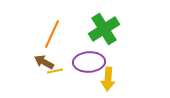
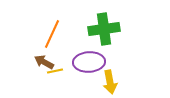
green cross: rotated 24 degrees clockwise
yellow arrow: moved 2 px right, 3 px down; rotated 15 degrees counterclockwise
